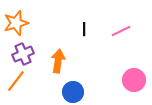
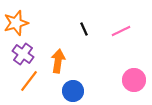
black line: rotated 24 degrees counterclockwise
purple cross: rotated 30 degrees counterclockwise
orange line: moved 13 px right
blue circle: moved 1 px up
